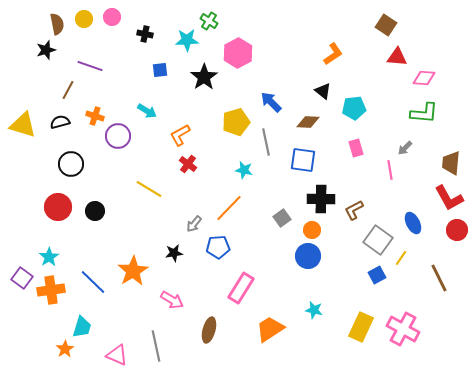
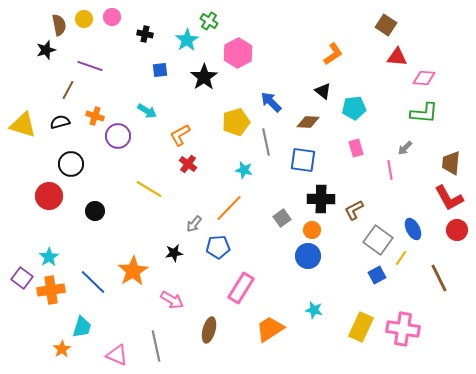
brown semicircle at (57, 24): moved 2 px right, 1 px down
cyan star at (187, 40): rotated 30 degrees counterclockwise
red circle at (58, 207): moved 9 px left, 11 px up
blue ellipse at (413, 223): moved 6 px down
pink cross at (403, 329): rotated 20 degrees counterclockwise
orange star at (65, 349): moved 3 px left
